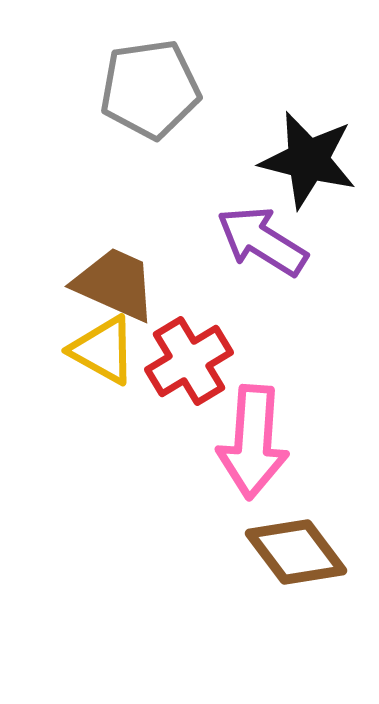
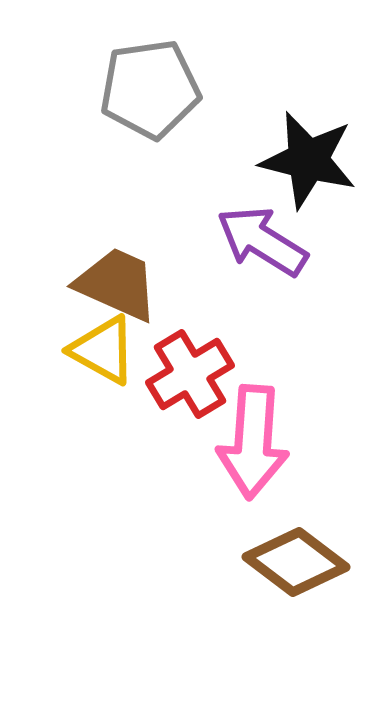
brown trapezoid: moved 2 px right
red cross: moved 1 px right, 13 px down
brown diamond: moved 10 px down; rotated 16 degrees counterclockwise
